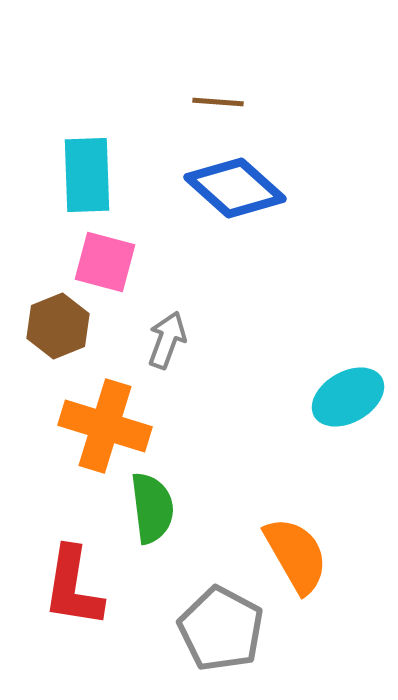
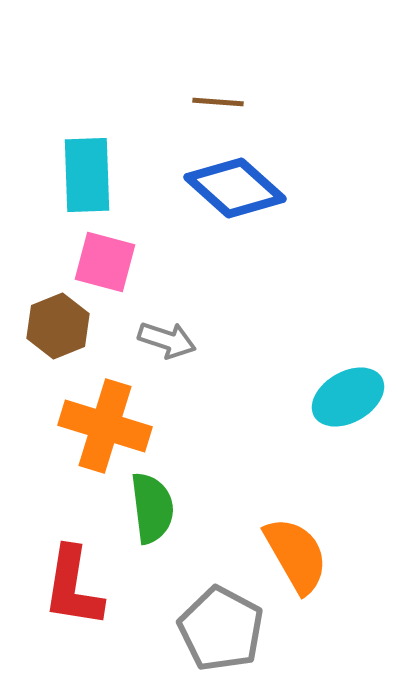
gray arrow: rotated 88 degrees clockwise
